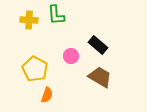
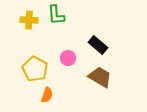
pink circle: moved 3 px left, 2 px down
